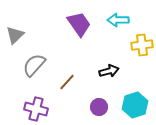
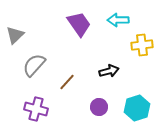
cyan hexagon: moved 2 px right, 3 px down
